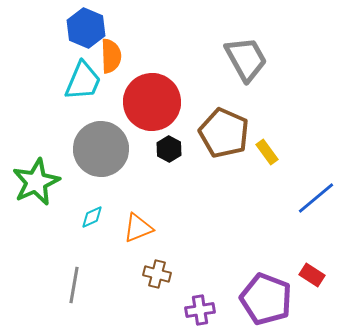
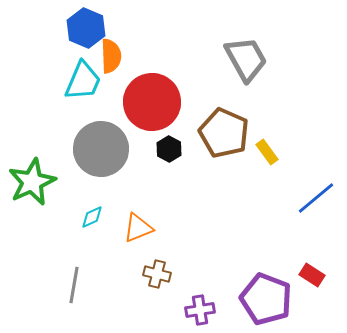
green star: moved 4 px left
